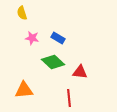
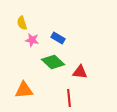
yellow semicircle: moved 10 px down
pink star: moved 2 px down
